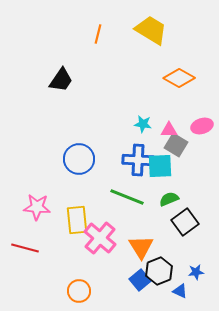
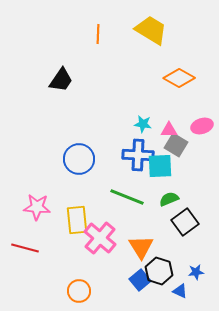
orange line: rotated 12 degrees counterclockwise
blue cross: moved 5 px up
black hexagon: rotated 20 degrees counterclockwise
